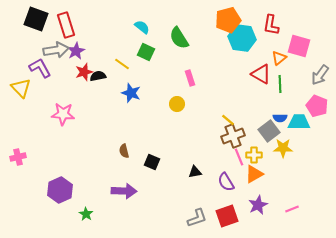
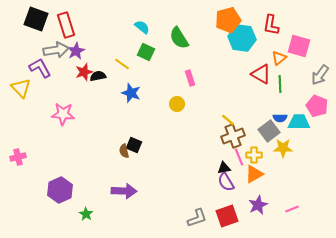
black square at (152, 162): moved 18 px left, 17 px up
black triangle at (195, 172): moved 29 px right, 4 px up
